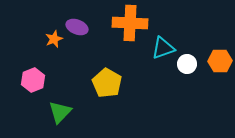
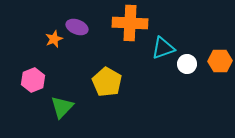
yellow pentagon: moved 1 px up
green triangle: moved 2 px right, 5 px up
